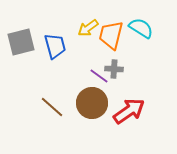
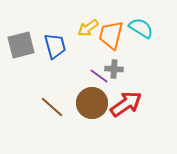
gray square: moved 3 px down
red arrow: moved 3 px left, 7 px up
